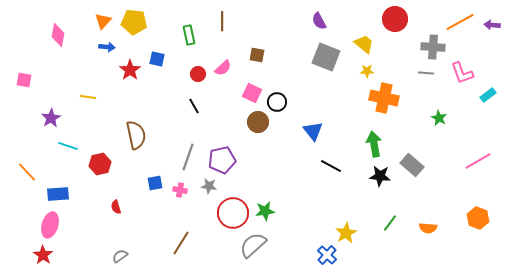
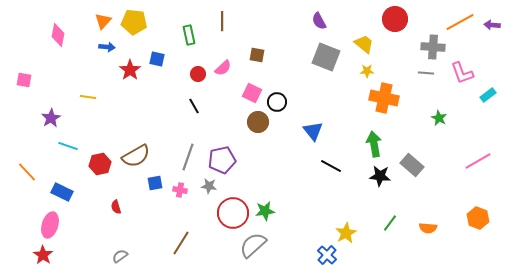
brown semicircle at (136, 135): moved 21 px down; rotated 72 degrees clockwise
blue rectangle at (58, 194): moved 4 px right, 2 px up; rotated 30 degrees clockwise
